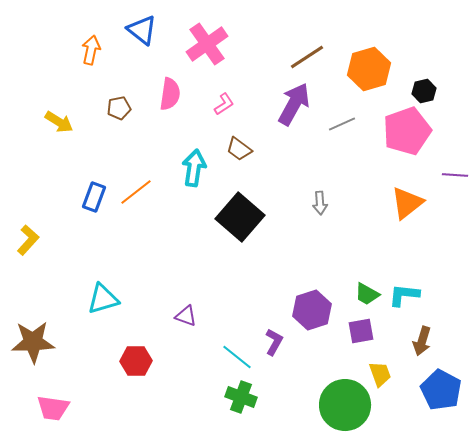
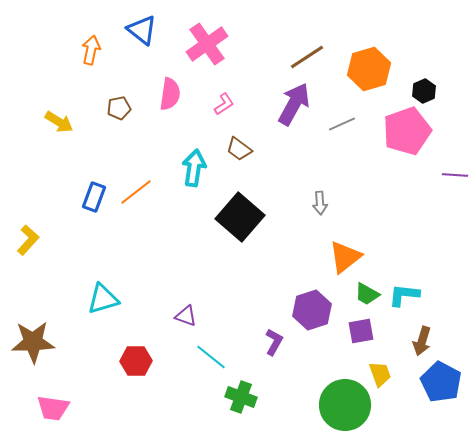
black hexagon: rotated 10 degrees counterclockwise
orange triangle: moved 62 px left, 54 px down
cyan line: moved 26 px left
blue pentagon: moved 8 px up
